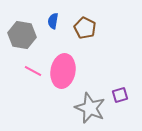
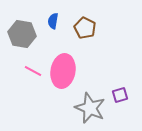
gray hexagon: moved 1 px up
